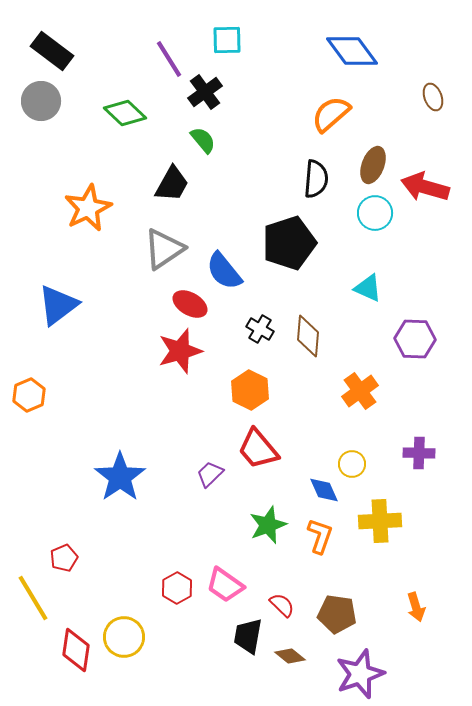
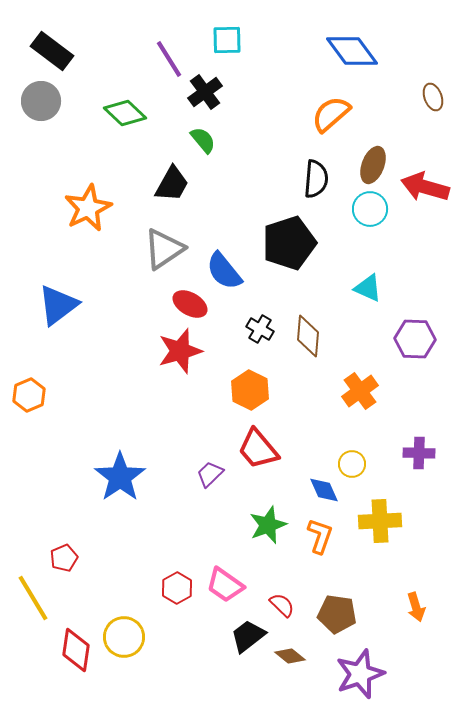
cyan circle at (375, 213): moved 5 px left, 4 px up
black trapezoid at (248, 636): rotated 42 degrees clockwise
